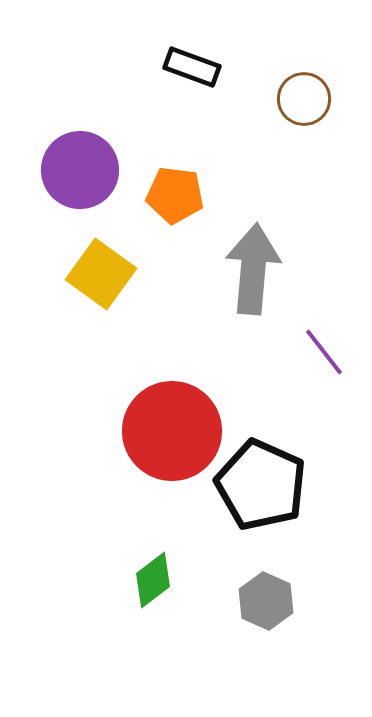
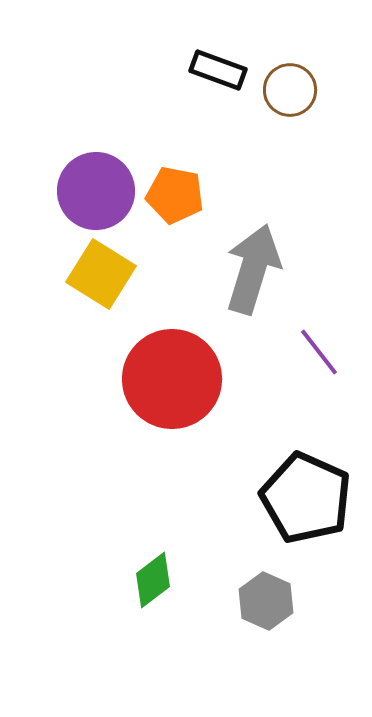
black rectangle: moved 26 px right, 3 px down
brown circle: moved 14 px left, 9 px up
purple circle: moved 16 px right, 21 px down
orange pentagon: rotated 4 degrees clockwise
gray arrow: rotated 12 degrees clockwise
yellow square: rotated 4 degrees counterclockwise
purple line: moved 5 px left
red circle: moved 52 px up
black pentagon: moved 45 px right, 13 px down
